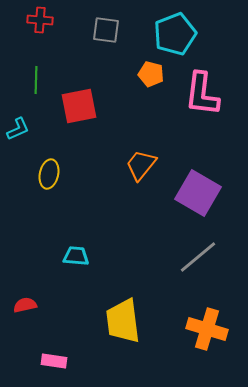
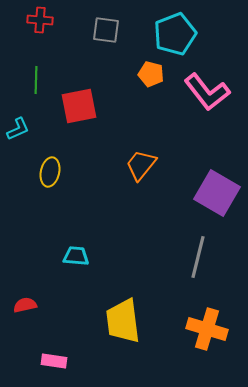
pink L-shape: moved 5 px right, 2 px up; rotated 45 degrees counterclockwise
yellow ellipse: moved 1 px right, 2 px up
purple square: moved 19 px right
gray line: rotated 36 degrees counterclockwise
